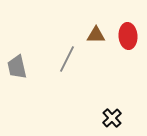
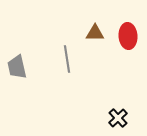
brown triangle: moved 1 px left, 2 px up
gray line: rotated 36 degrees counterclockwise
black cross: moved 6 px right
